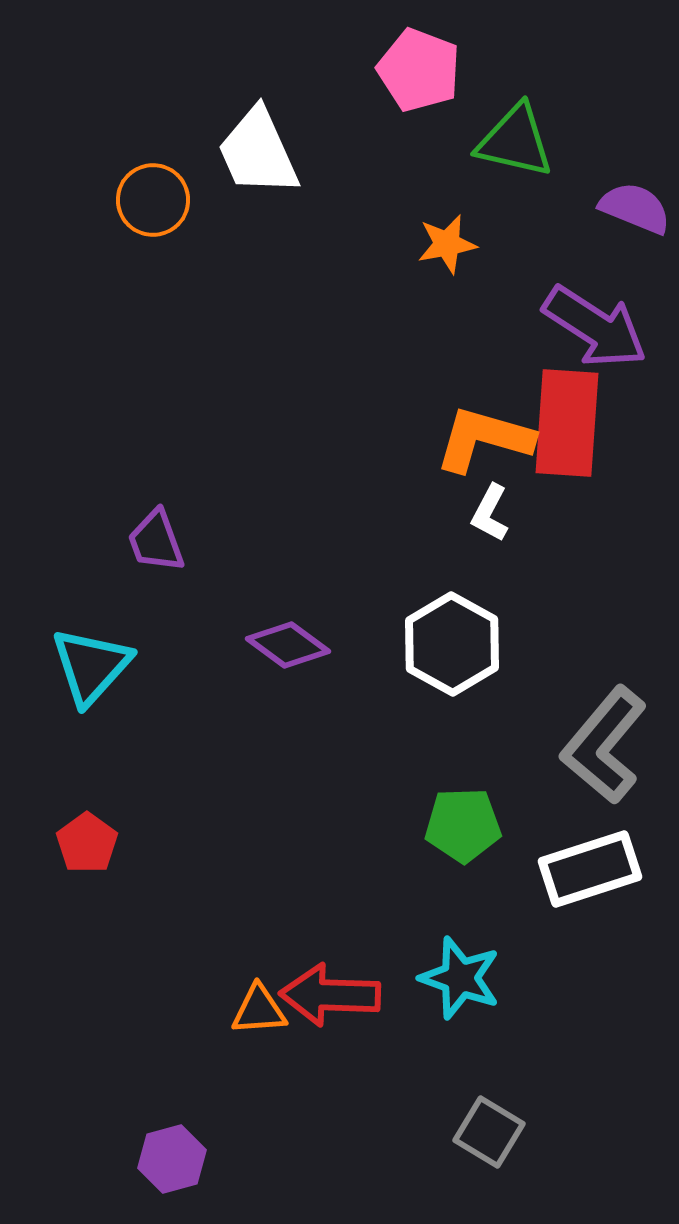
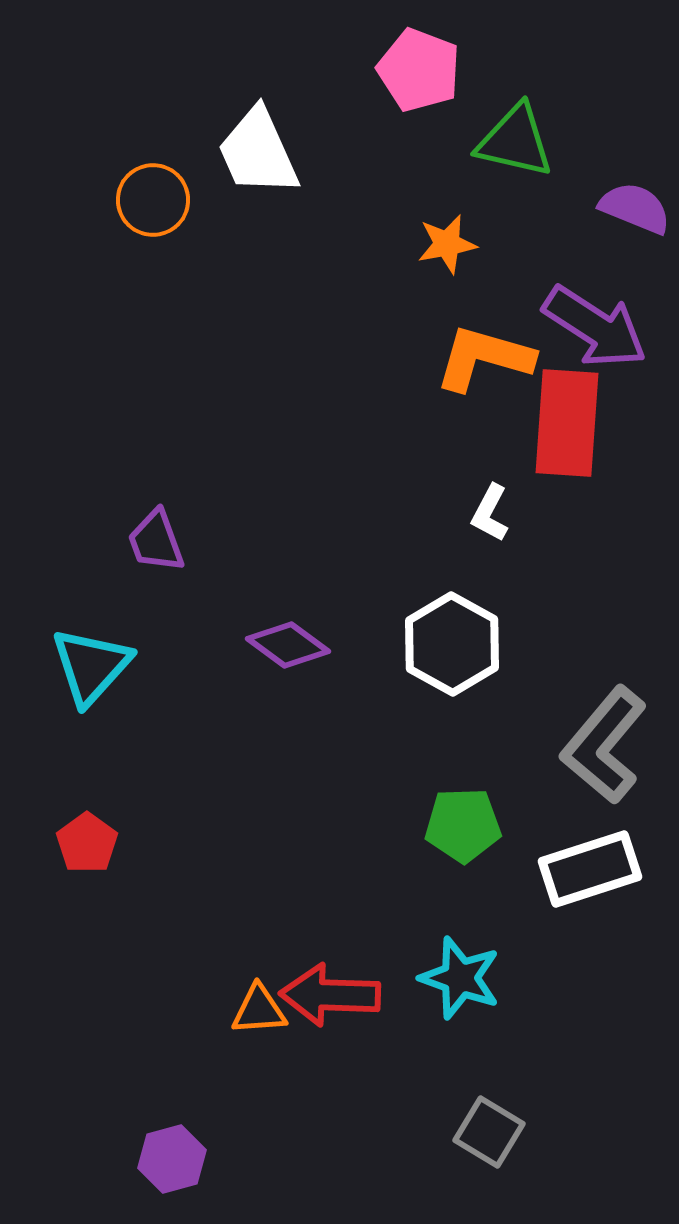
orange L-shape: moved 81 px up
